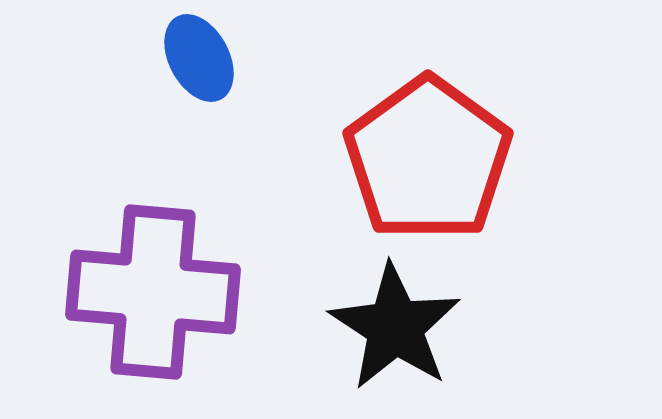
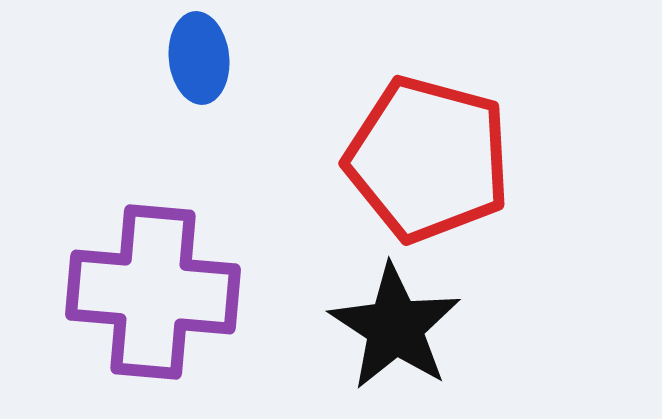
blue ellipse: rotated 22 degrees clockwise
red pentagon: rotated 21 degrees counterclockwise
